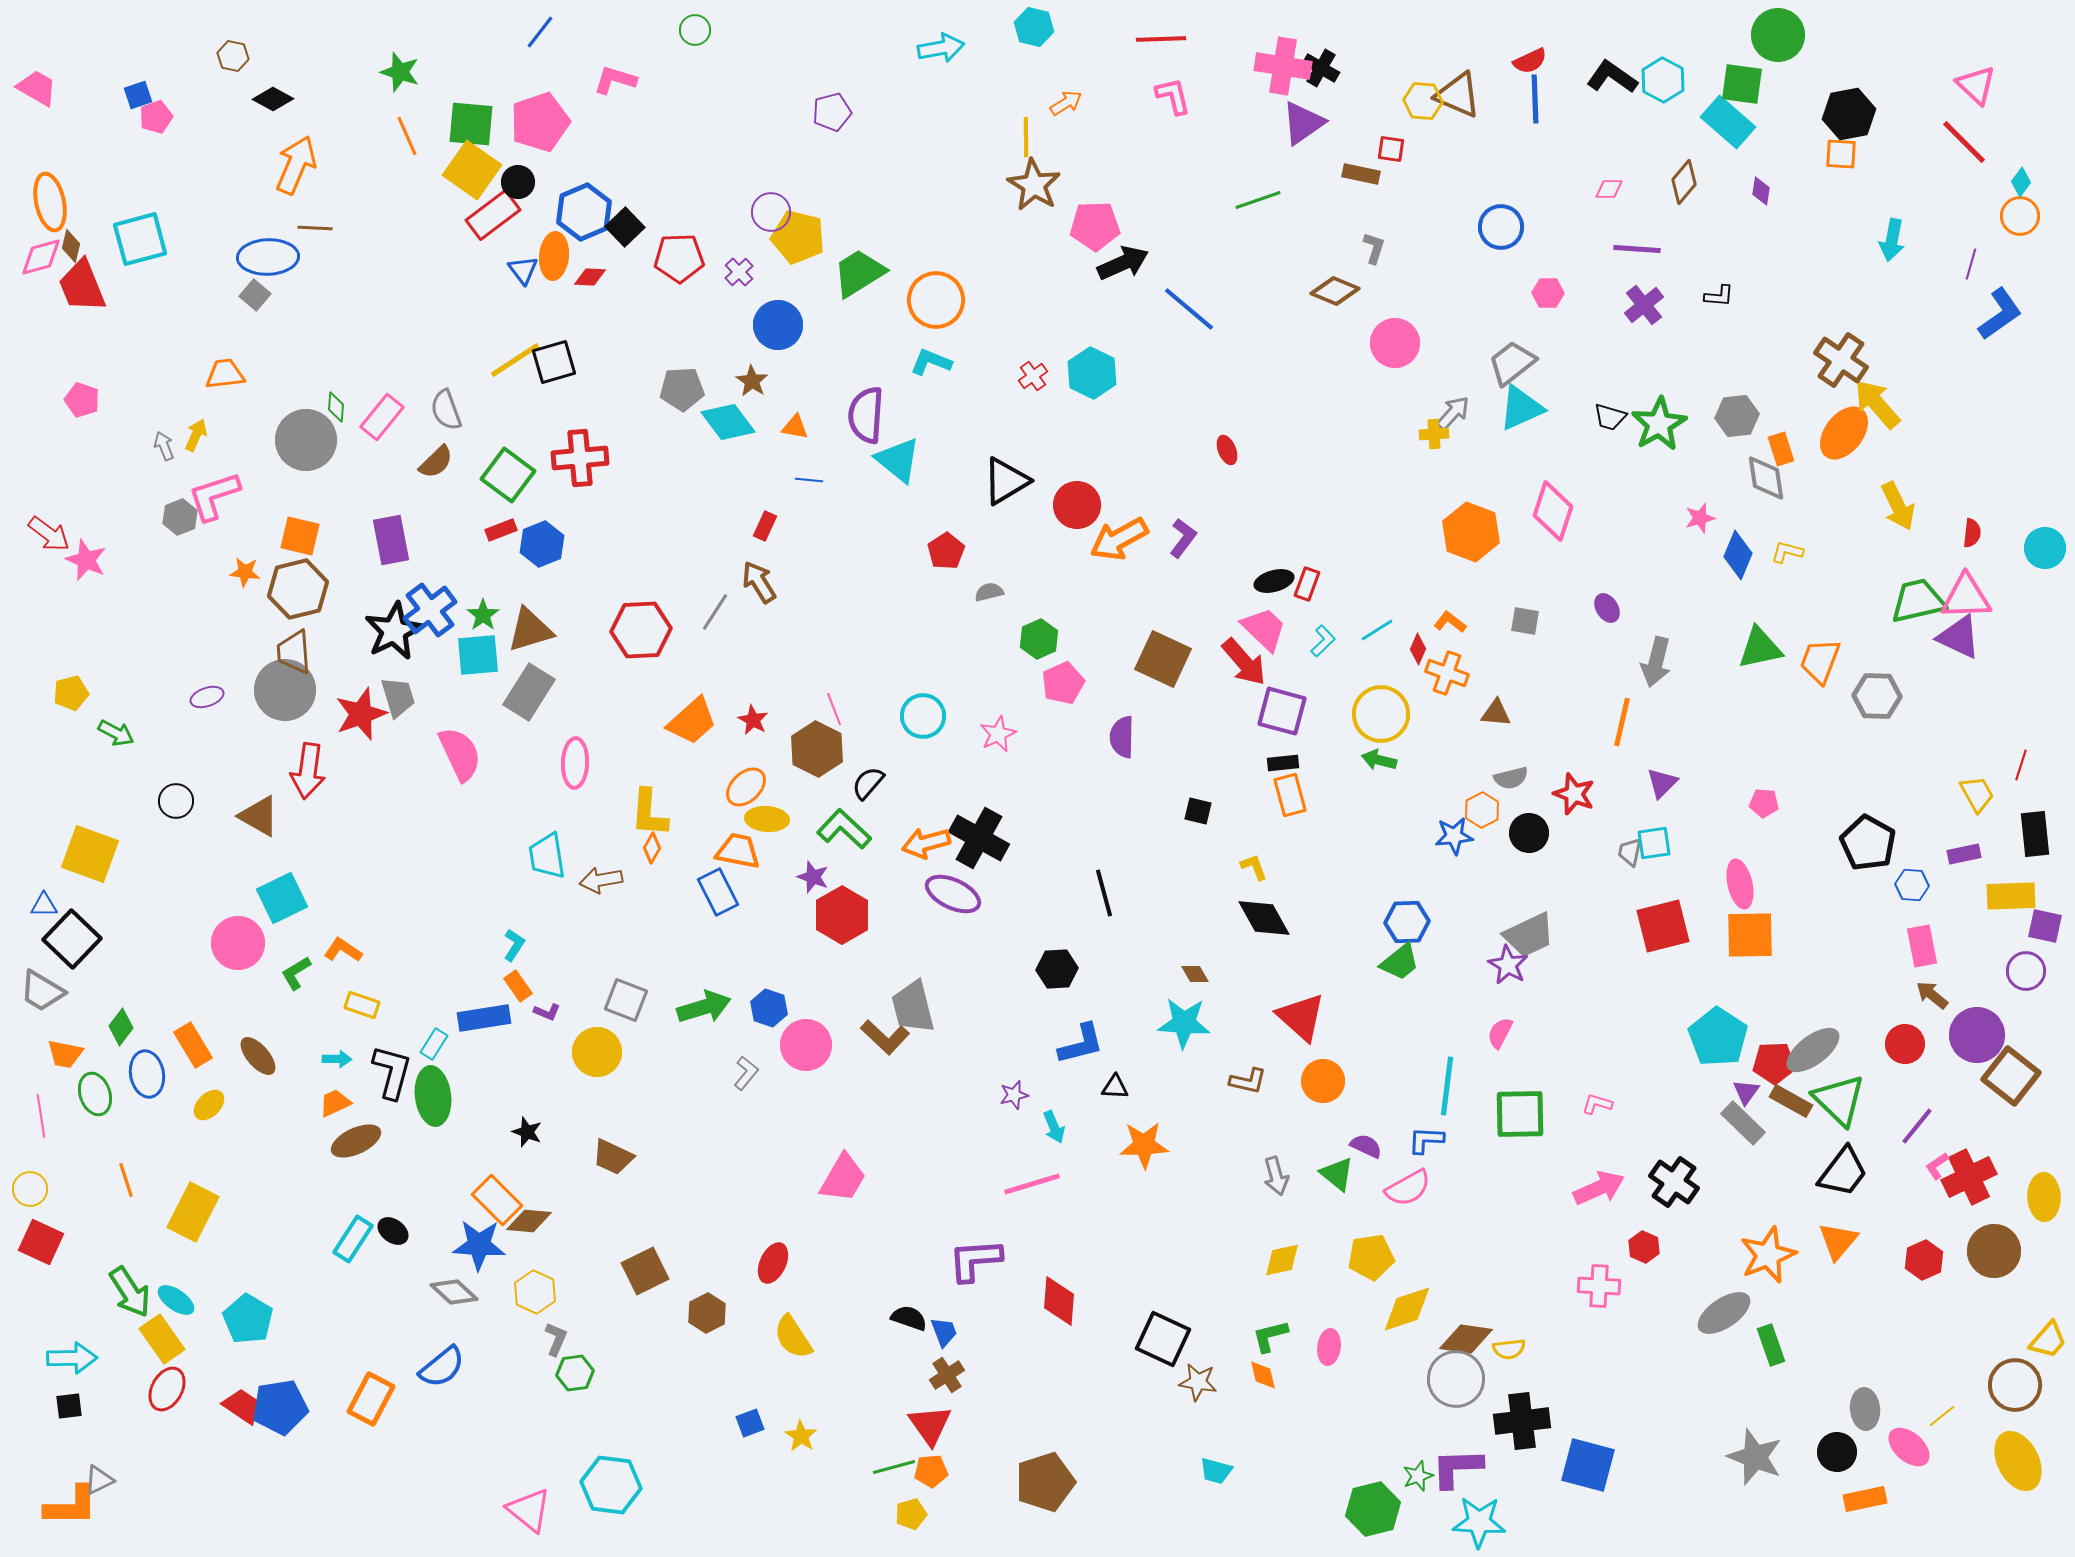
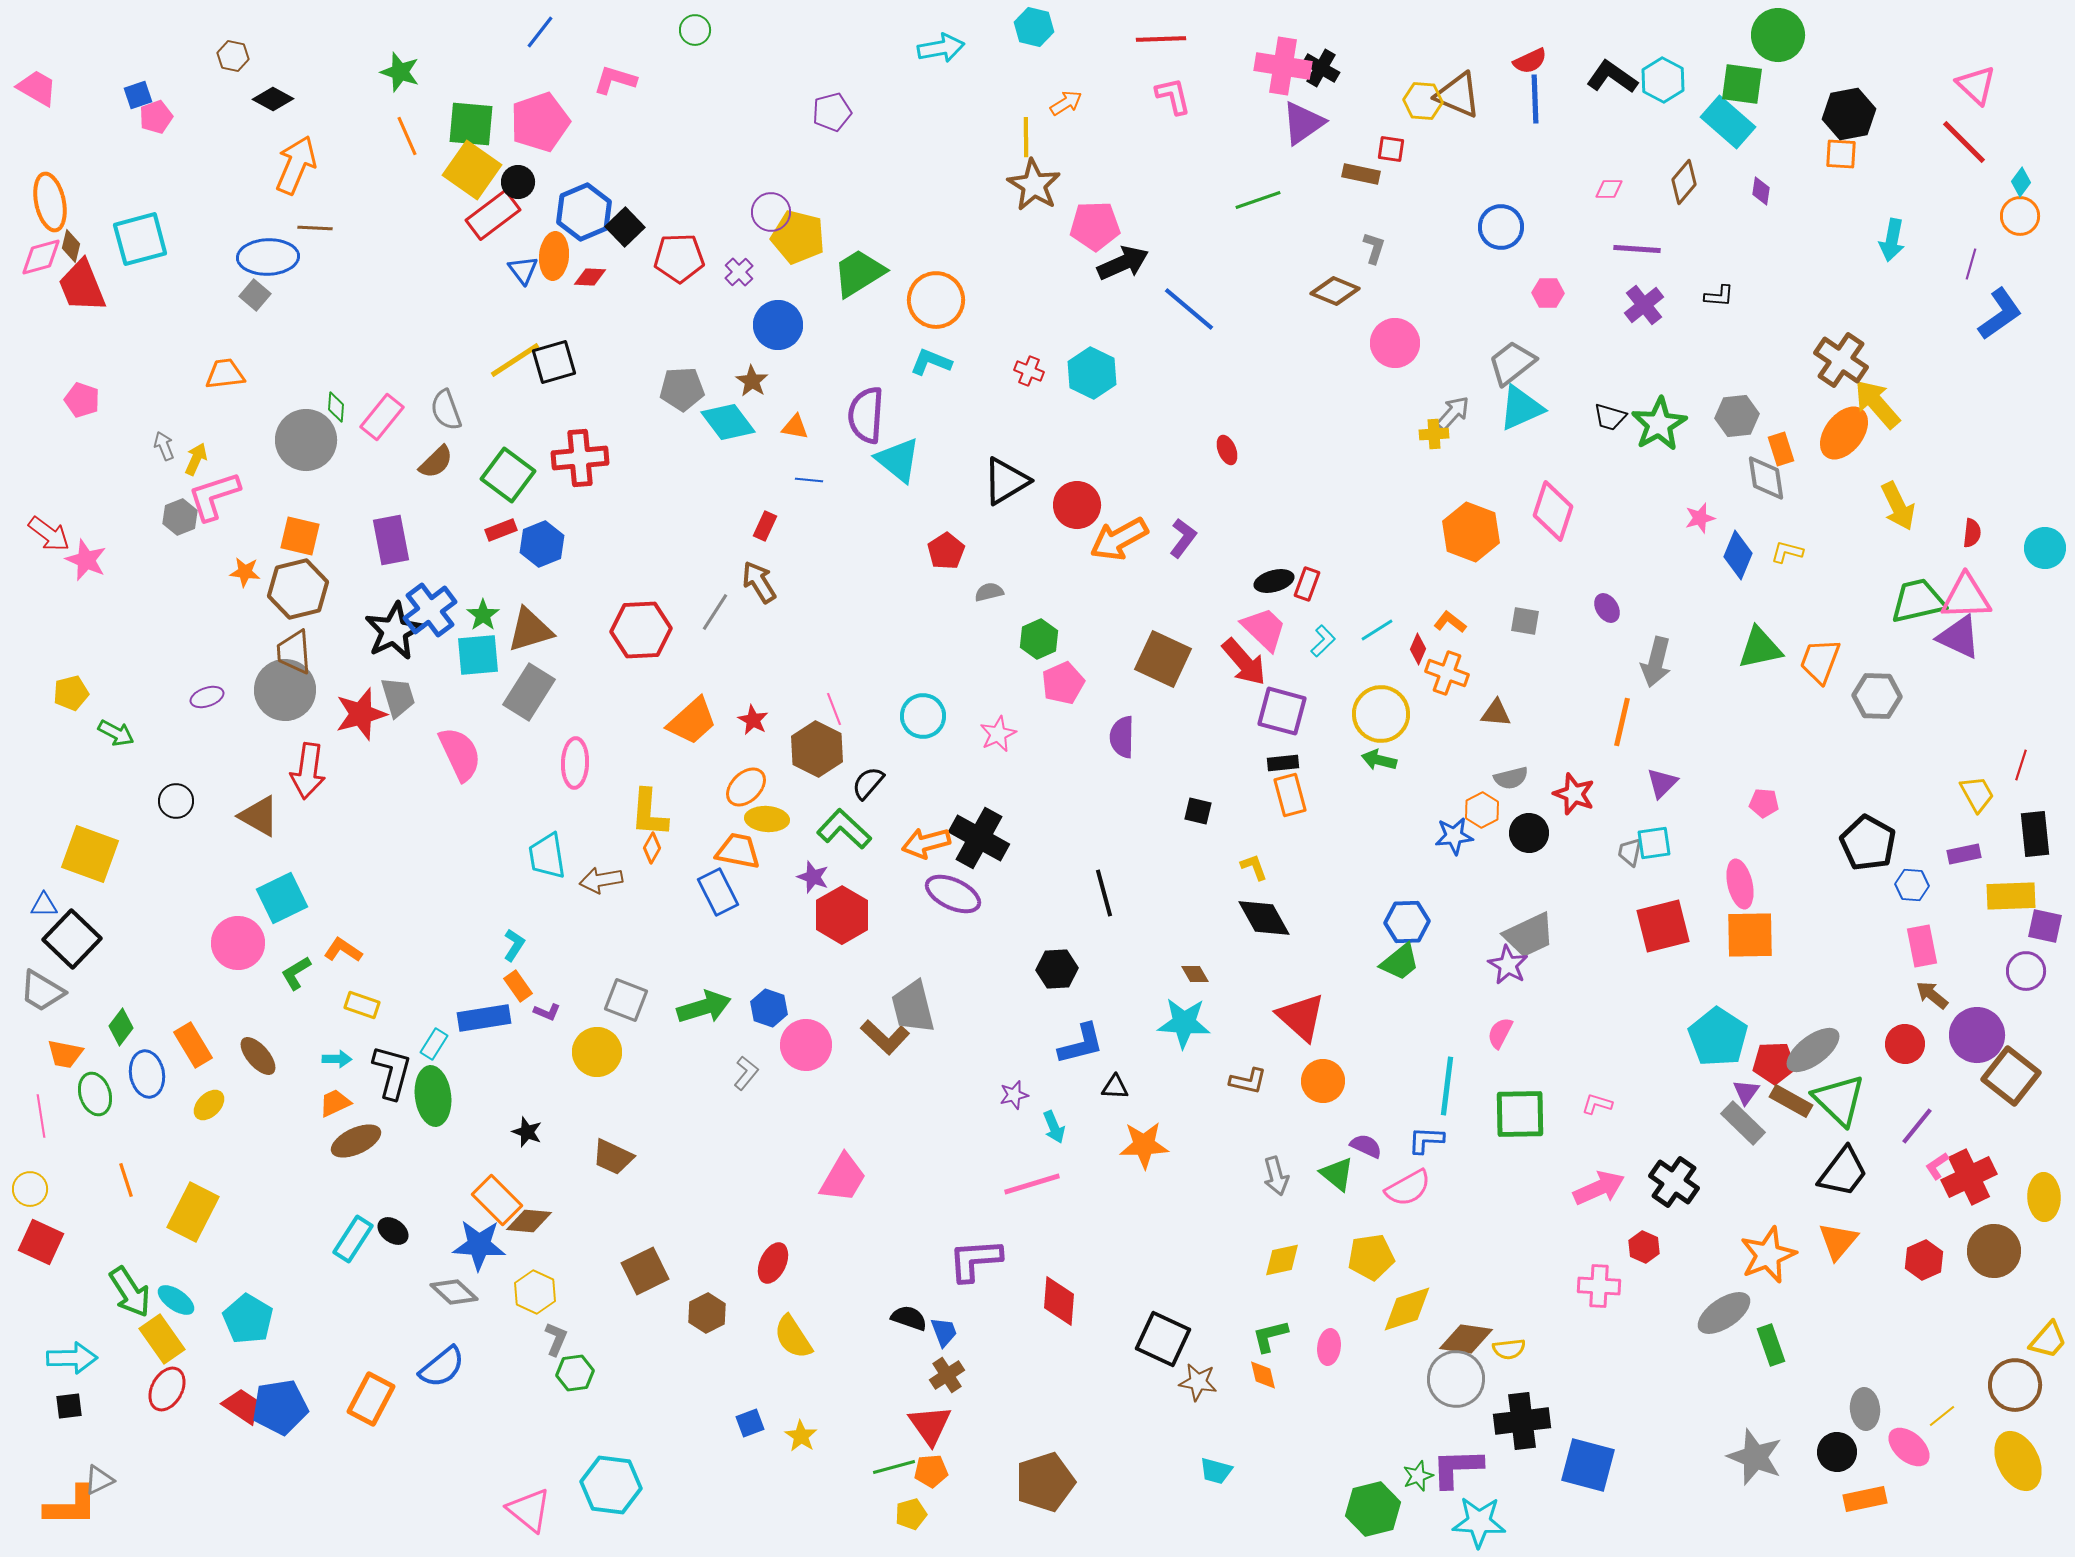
red cross at (1033, 376): moved 4 px left, 5 px up; rotated 32 degrees counterclockwise
yellow arrow at (196, 435): moved 24 px down
red star at (361, 714): rotated 4 degrees clockwise
